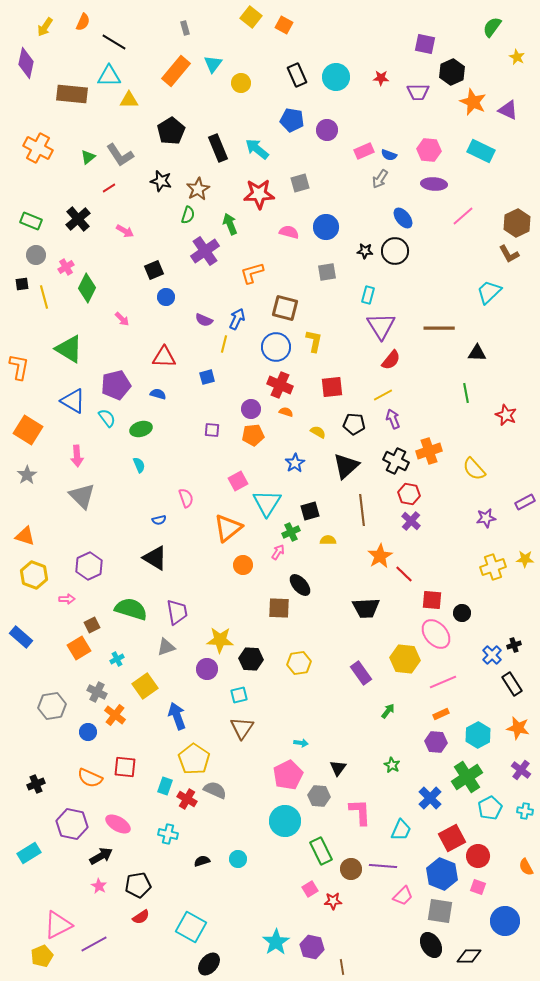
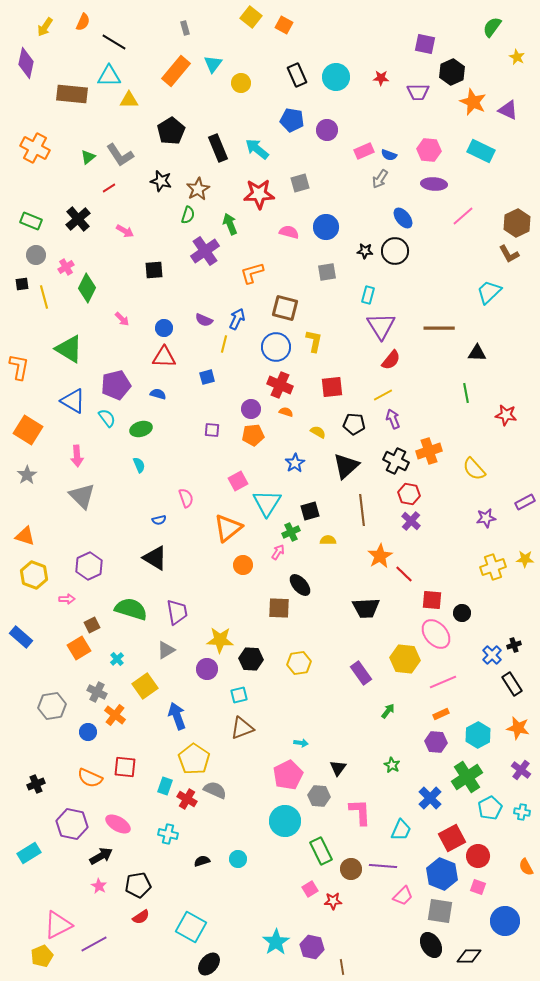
orange cross at (38, 148): moved 3 px left
black square at (154, 270): rotated 18 degrees clockwise
blue circle at (166, 297): moved 2 px left, 31 px down
red star at (506, 415): rotated 15 degrees counterclockwise
gray triangle at (166, 647): moved 3 px down; rotated 12 degrees counterclockwise
cyan cross at (117, 659): rotated 16 degrees counterclockwise
brown triangle at (242, 728): rotated 35 degrees clockwise
cyan cross at (525, 811): moved 3 px left, 1 px down
